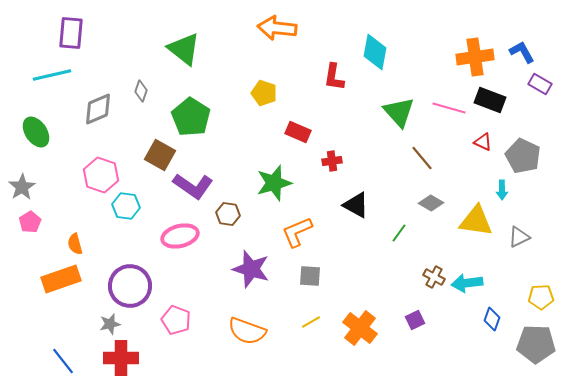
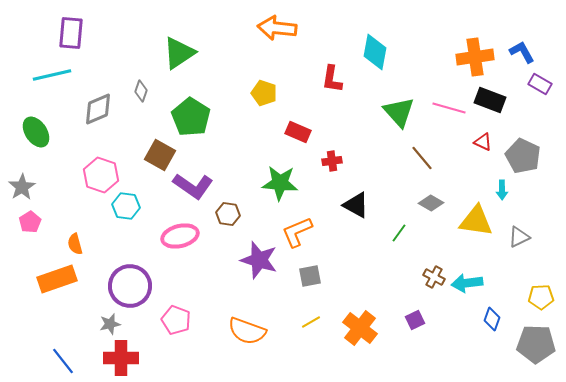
green triangle at (184, 49): moved 5 px left, 4 px down; rotated 48 degrees clockwise
red L-shape at (334, 77): moved 2 px left, 2 px down
green star at (274, 183): moved 6 px right; rotated 21 degrees clockwise
purple star at (251, 269): moved 8 px right, 9 px up
gray square at (310, 276): rotated 15 degrees counterclockwise
orange rectangle at (61, 279): moved 4 px left
